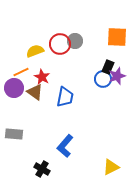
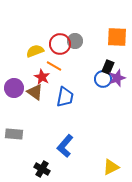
orange line: moved 33 px right, 6 px up; rotated 56 degrees clockwise
purple star: moved 2 px down
